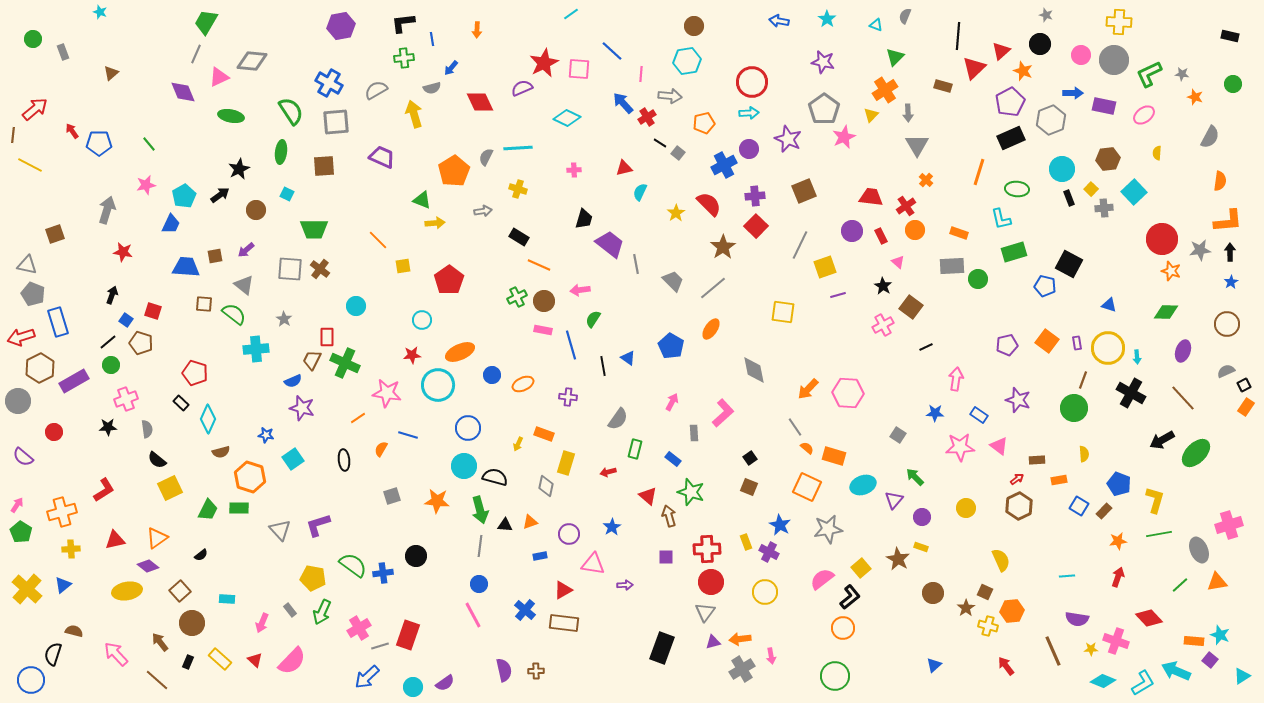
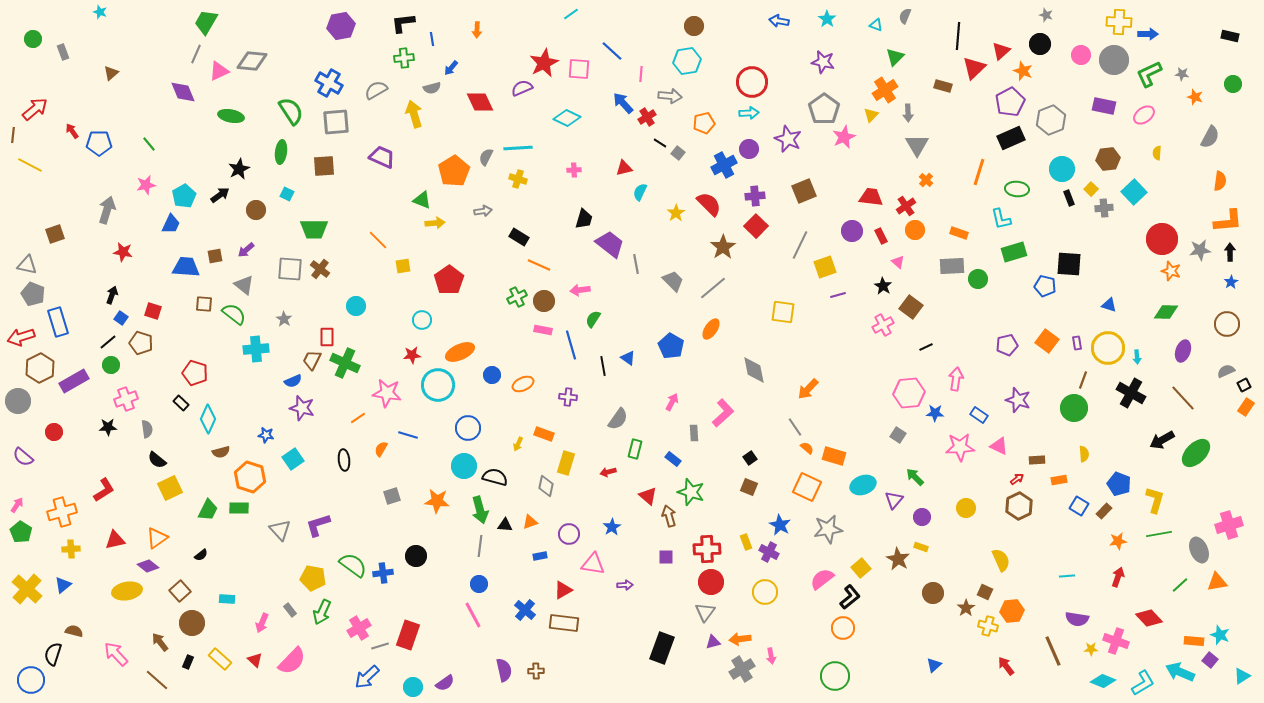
pink triangle at (219, 77): moved 6 px up
blue arrow at (1073, 93): moved 75 px right, 59 px up
yellow cross at (518, 189): moved 10 px up
black square at (1069, 264): rotated 24 degrees counterclockwise
blue square at (126, 320): moved 5 px left, 2 px up
pink hexagon at (848, 393): moved 61 px right; rotated 8 degrees counterclockwise
pink triangle at (999, 446): rotated 12 degrees counterclockwise
cyan arrow at (1176, 671): moved 4 px right, 1 px down
